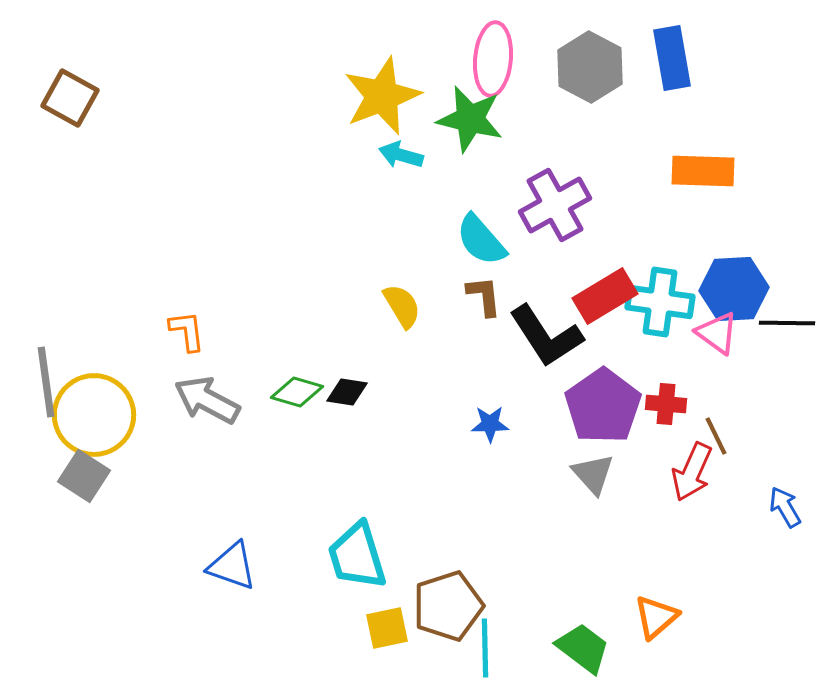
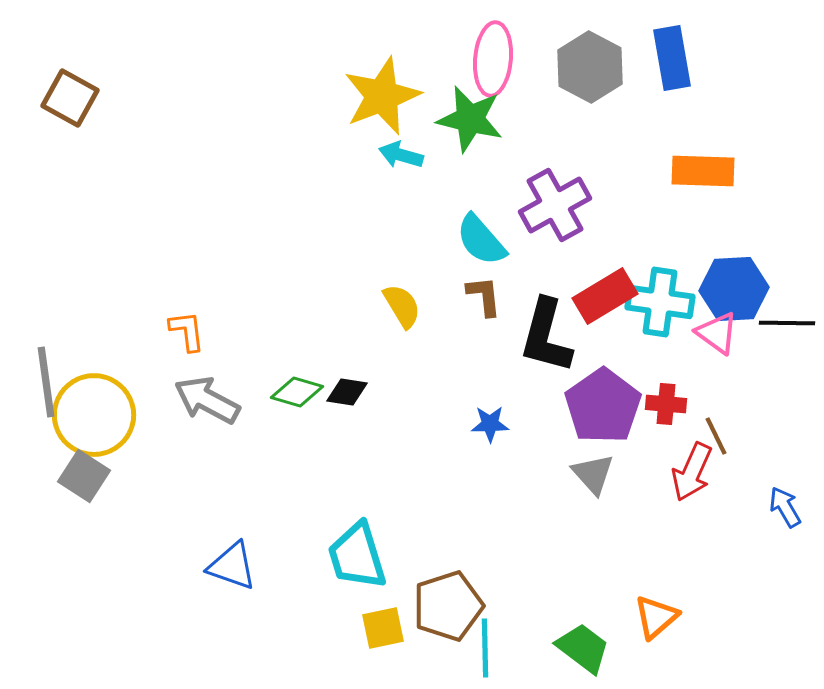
black L-shape: rotated 48 degrees clockwise
yellow square: moved 4 px left
